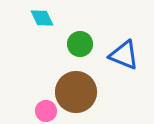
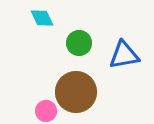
green circle: moved 1 px left, 1 px up
blue triangle: rotated 32 degrees counterclockwise
